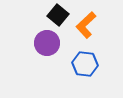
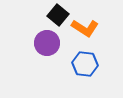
orange L-shape: moved 1 px left, 3 px down; rotated 104 degrees counterclockwise
